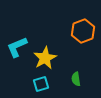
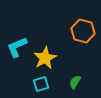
orange hexagon: rotated 25 degrees counterclockwise
green semicircle: moved 1 px left, 3 px down; rotated 40 degrees clockwise
